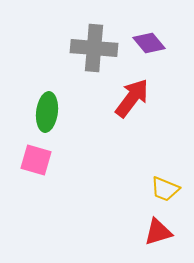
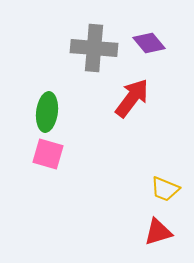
pink square: moved 12 px right, 6 px up
